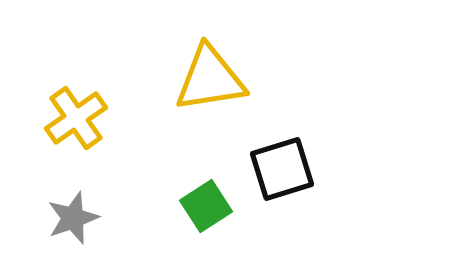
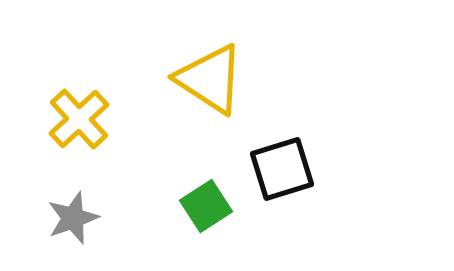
yellow triangle: rotated 42 degrees clockwise
yellow cross: moved 3 px right, 1 px down; rotated 8 degrees counterclockwise
